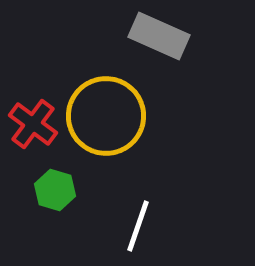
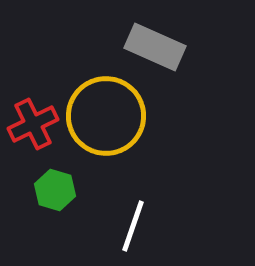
gray rectangle: moved 4 px left, 11 px down
red cross: rotated 27 degrees clockwise
white line: moved 5 px left
